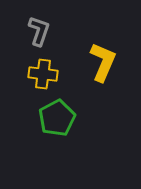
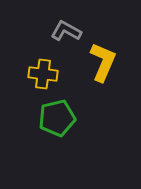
gray L-shape: moved 27 px right; rotated 80 degrees counterclockwise
green pentagon: rotated 15 degrees clockwise
